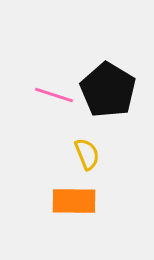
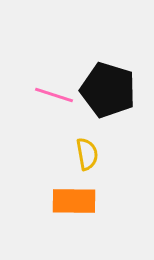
black pentagon: rotated 14 degrees counterclockwise
yellow semicircle: rotated 12 degrees clockwise
